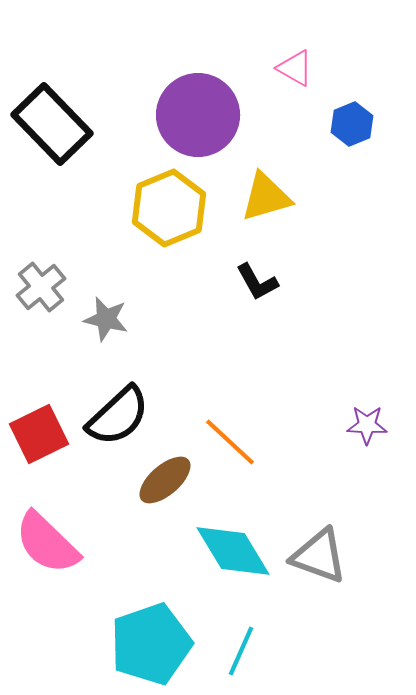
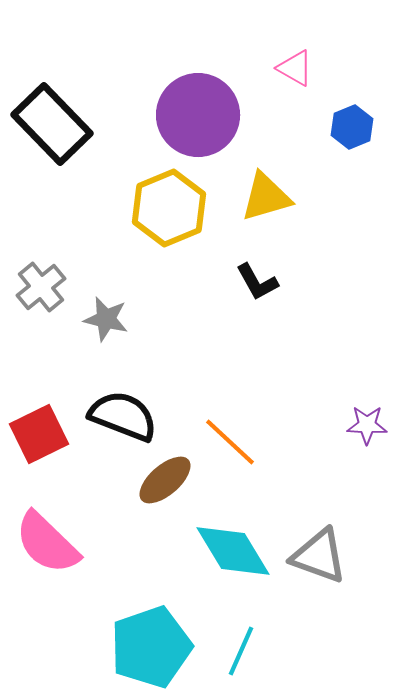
blue hexagon: moved 3 px down
black semicircle: moved 5 px right; rotated 116 degrees counterclockwise
cyan pentagon: moved 3 px down
